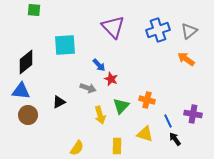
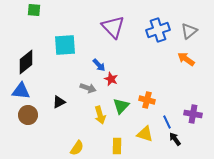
blue line: moved 1 px left, 1 px down
